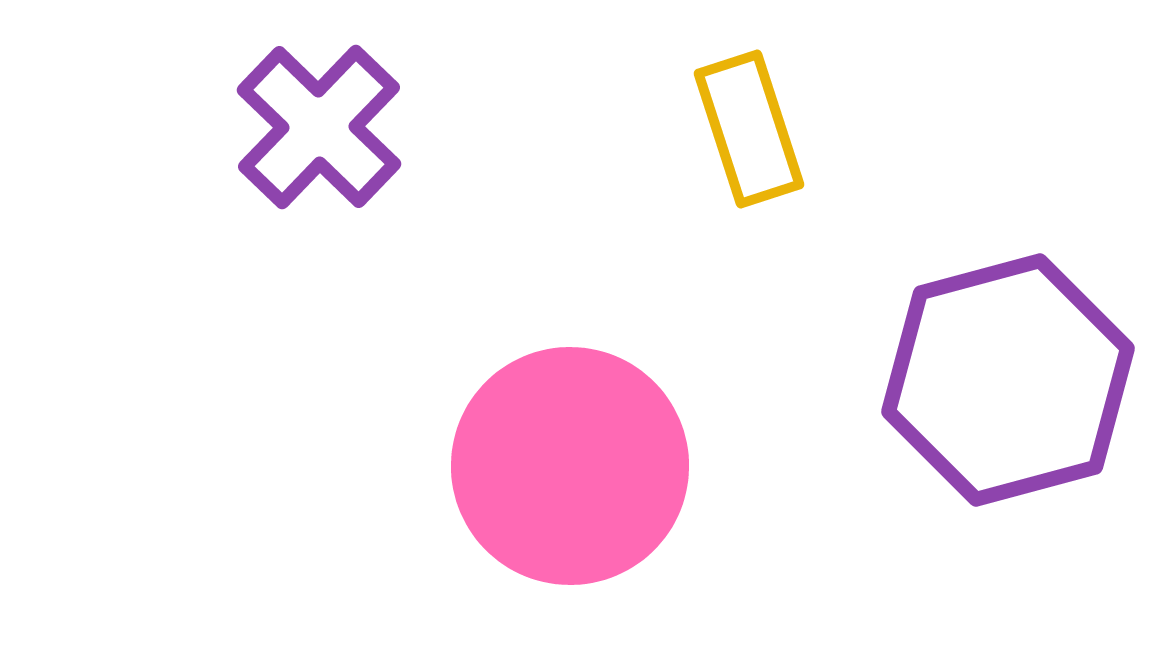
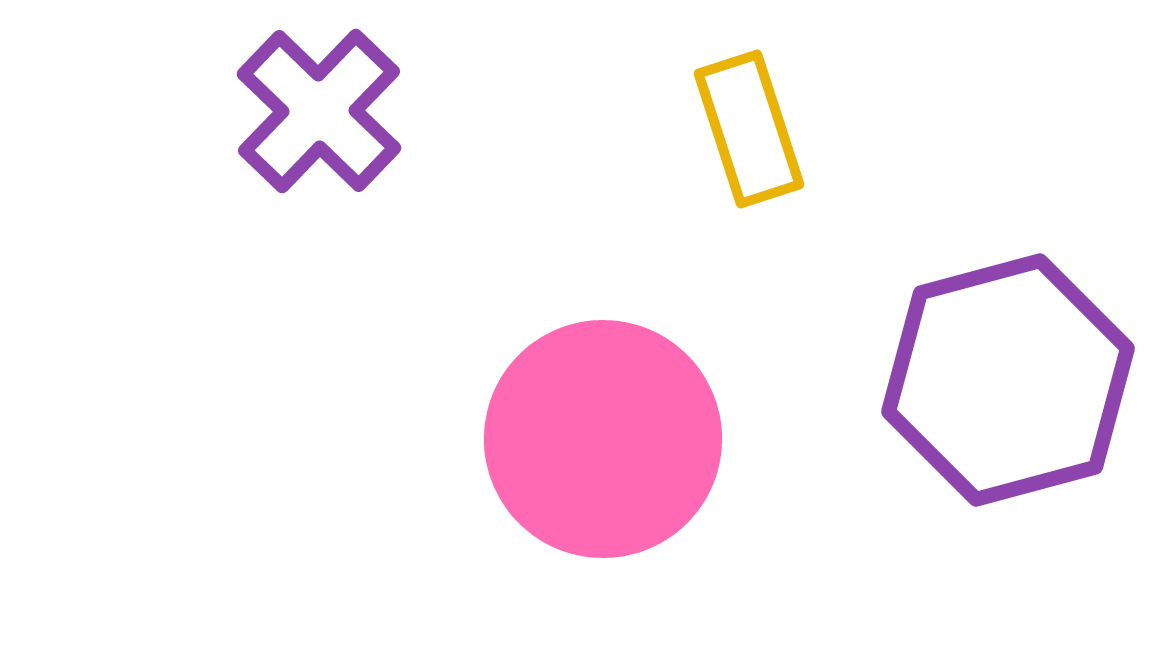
purple cross: moved 16 px up
pink circle: moved 33 px right, 27 px up
